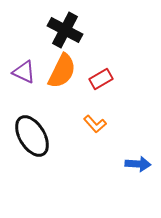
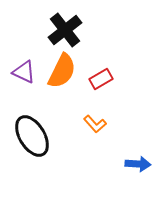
black cross: rotated 24 degrees clockwise
